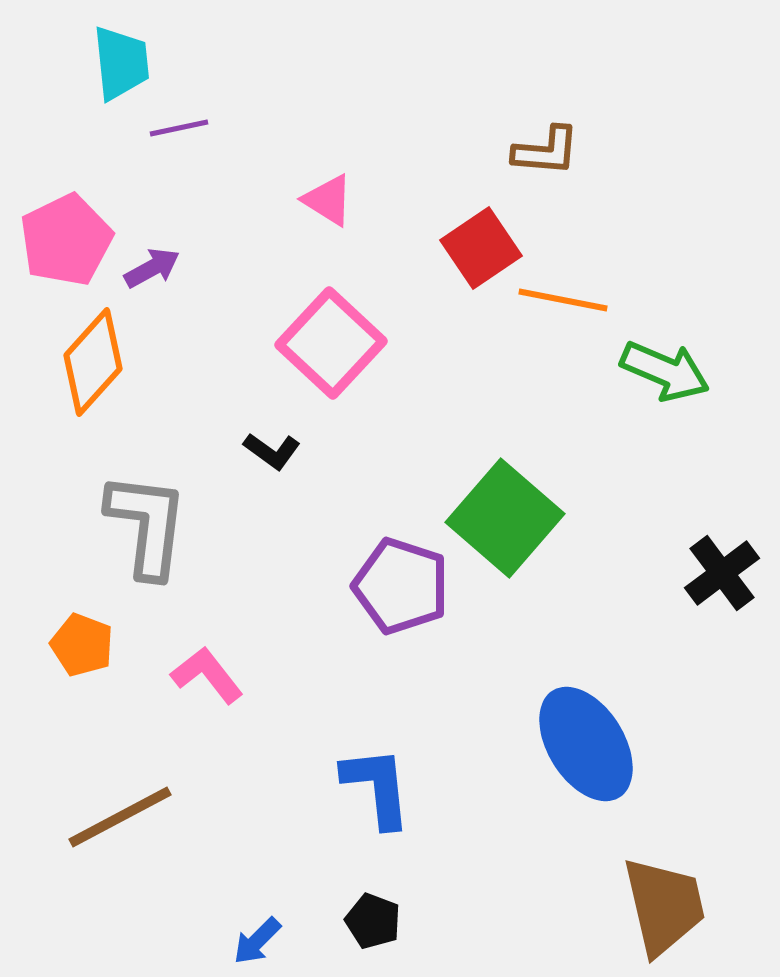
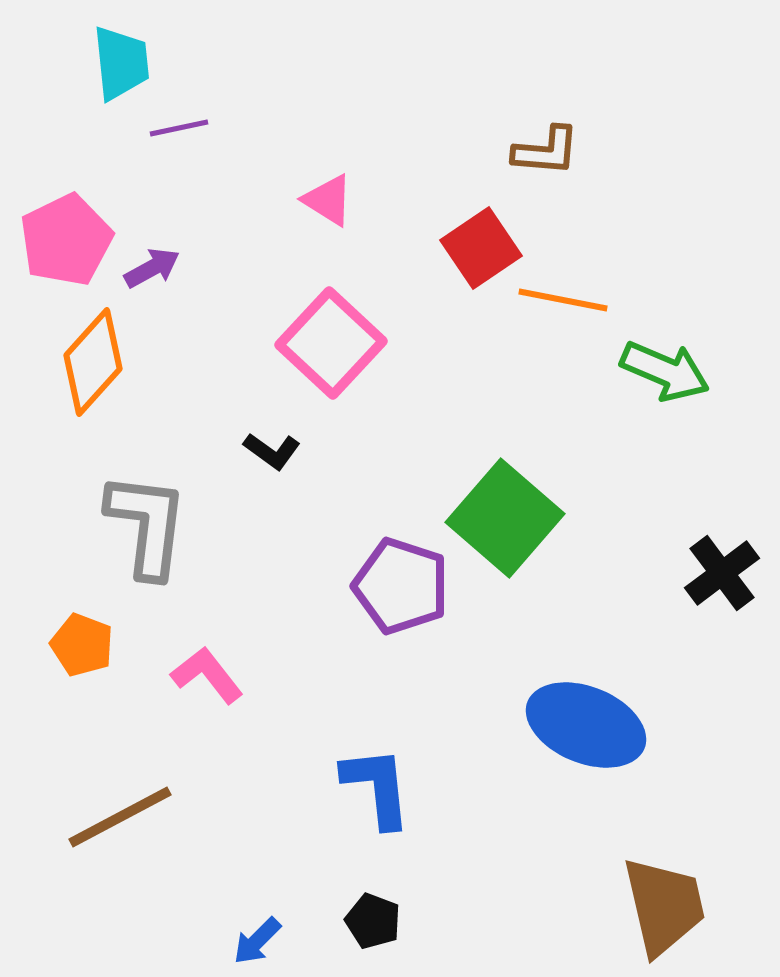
blue ellipse: moved 19 px up; rotated 36 degrees counterclockwise
